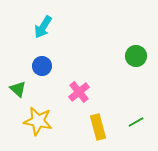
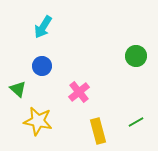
yellow rectangle: moved 4 px down
